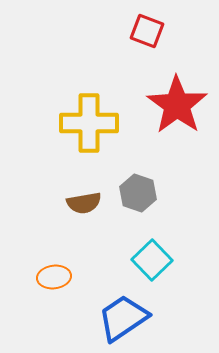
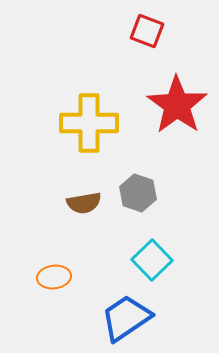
blue trapezoid: moved 3 px right
